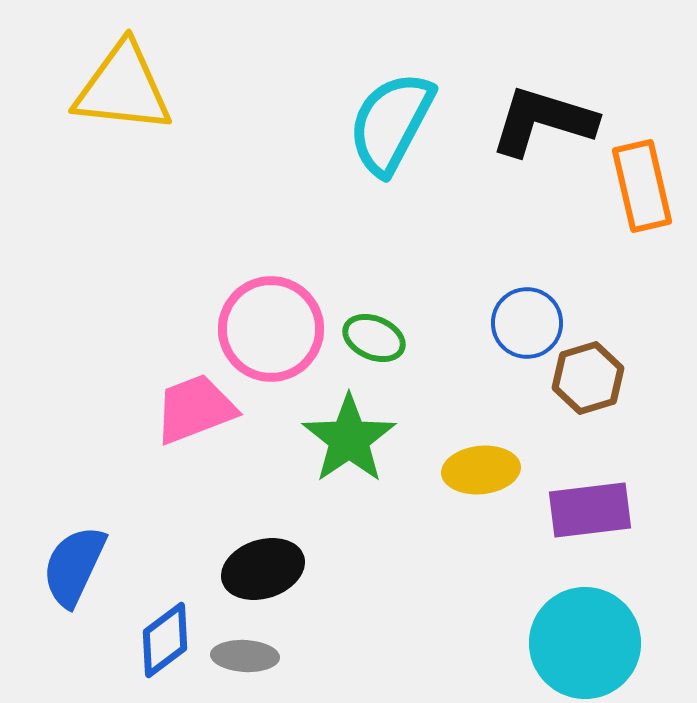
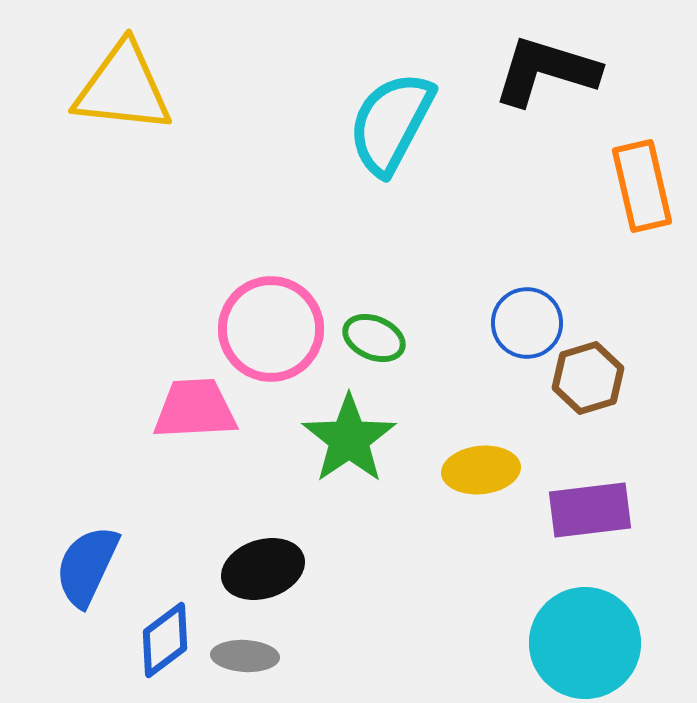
black L-shape: moved 3 px right, 50 px up
pink trapezoid: rotated 18 degrees clockwise
blue semicircle: moved 13 px right
